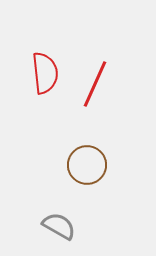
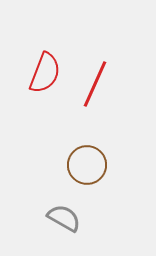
red semicircle: rotated 27 degrees clockwise
gray semicircle: moved 5 px right, 8 px up
